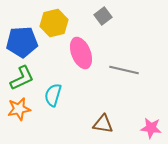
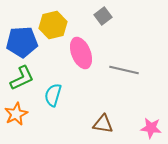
yellow hexagon: moved 1 px left, 2 px down
orange star: moved 3 px left, 5 px down; rotated 15 degrees counterclockwise
